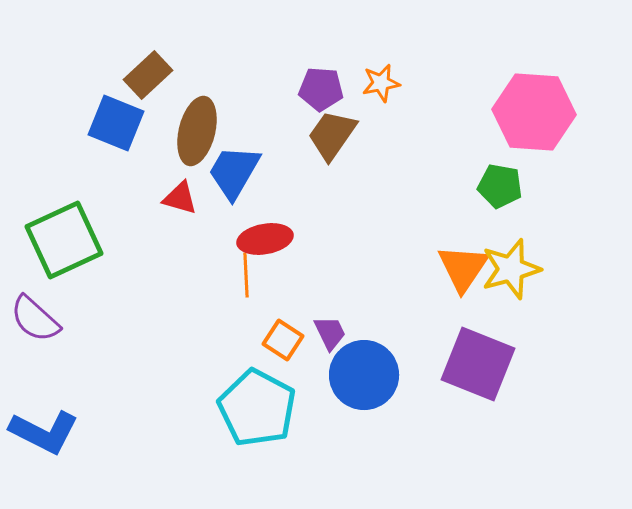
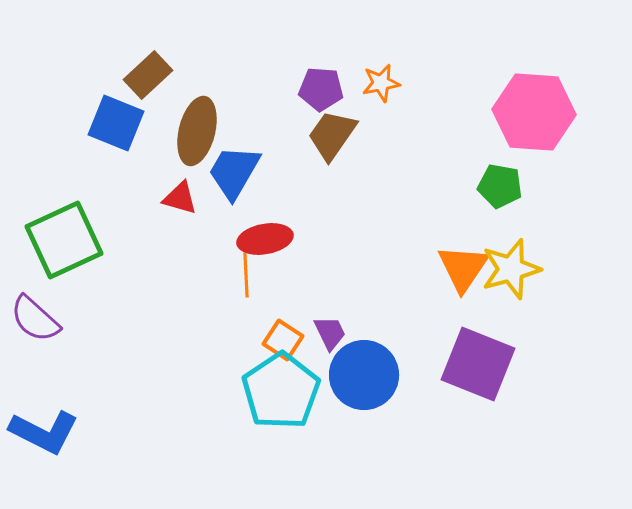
cyan pentagon: moved 24 px right, 17 px up; rotated 10 degrees clockwise
